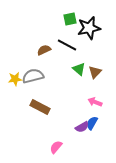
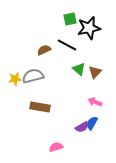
brown rectangle: rotated 18 degrees counterclockwise
pink semicircle: rotated 32 degrees clockwise
